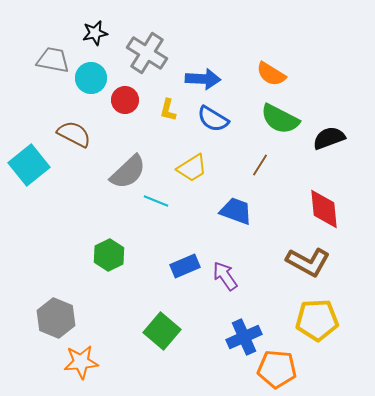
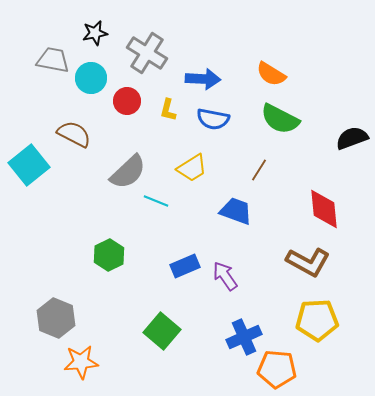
red circle: moved 2 px right, 1 px down
blue semicircle: rotated 20 degrees counterclockwise
black semicircle: moved 23 px right
brown line: moved 1 px left, 5 px down
